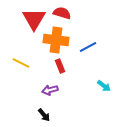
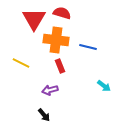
blue line: rotated 42 degrees clockwise
